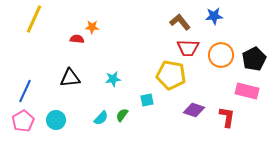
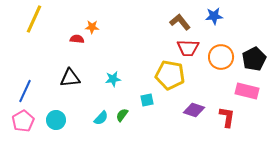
orange circle: moved 2 px down
yellow pentagon: moved 1 px left
